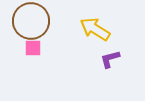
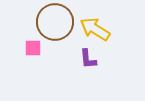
brown circle: moved 24 px right, 1 px down
purple L-shape: moved 22 px left; rotated 80 degrees counterclockwise
